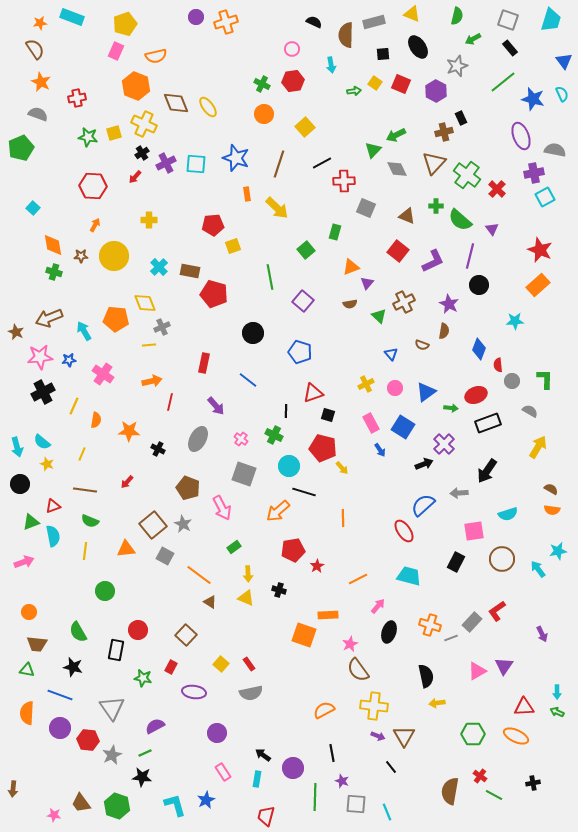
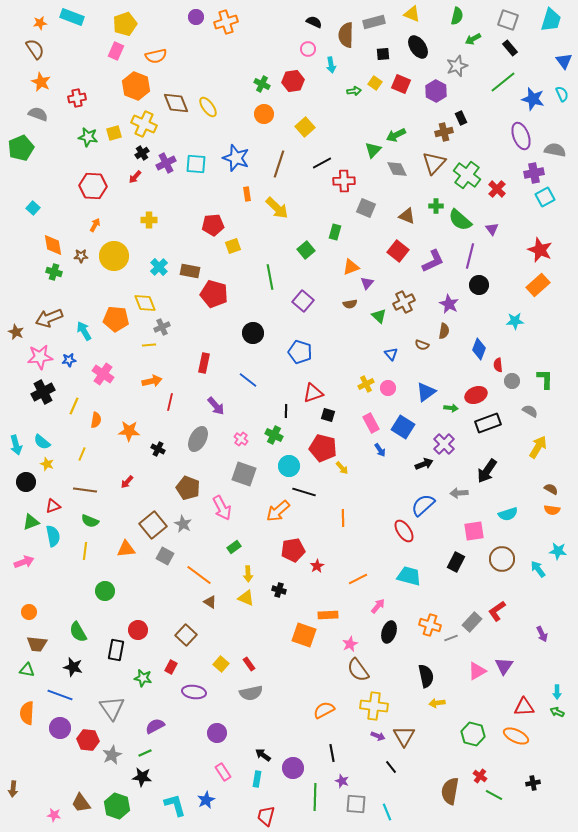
pink circle at (292, 49): moved 16 px right
pink circle at (395, 388): moved 7 px left
cyan arrow at (17, 447): moved 1 px left, 2 px up
black circle at (20, 484): moved 6 px right, 2 px up
cyan star at (558, 551): rotated 18 degrees clockwise
green hexagon at (473, 734): rotated 15 degrees clockwise
